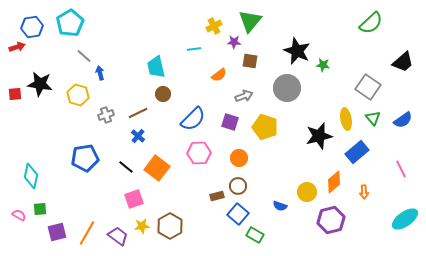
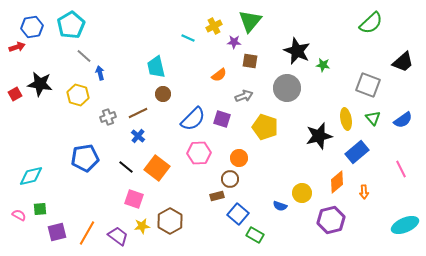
cyan pentagon at (70, 23): moved 1 px right, 2 px down
cyan line at (194, 49): moved 6 px left, 11 px up; rotated 32 degrees clockwise
gray square at (368, 87): moved 2 px up; rotated 15 degrees counterclockwise
red square at (15, 94): rotated 24 degrees counterclockwise
gray cross at (106, 115): moved 2 px right, 2 px down
purple square at (230, 122): moved 8 px left, 3 px up
cyan diamond at (31, 176): rotated 65 degrees clockwise
orange diamond at (334, 182): moved 3 px right
brown circle at (238, 186): moved 8 px left, 7 px up
yellow circle at (307, 192): moved 5 px left, 1 px down
pink square at (134, 199): rotated 36 degrees clockwise
cyan ellipse at (405, 219): moved 6 px down; rotated 12 degrees clockwise
brown hexagon at (170, 226): moved 5 px up
